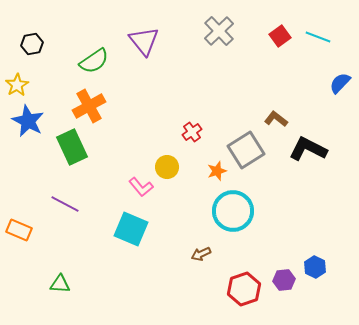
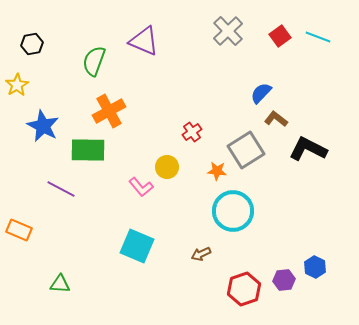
gray cross: moved 9 px right
purple triangle: rotated 28 degrees counterclockwise
green semicircle: rotated 144 degrees clockwise
blue semicircle: moved 79 px left, 10 px down
orange cross: moved 20 px right, 5 px down
blue star: moved 15 px right, 5 px down
green rectangle: moved 16 px right, 3 px down; rotated 64 degrees counterclockwise
orange star: rotated 24 degrees clockwise
purple line: moved 4 px left, 15 px up
cyan square: moved 6 px right, 17 px down
